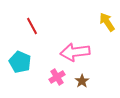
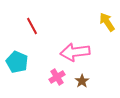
cyan pentagon: moved 3 px left
